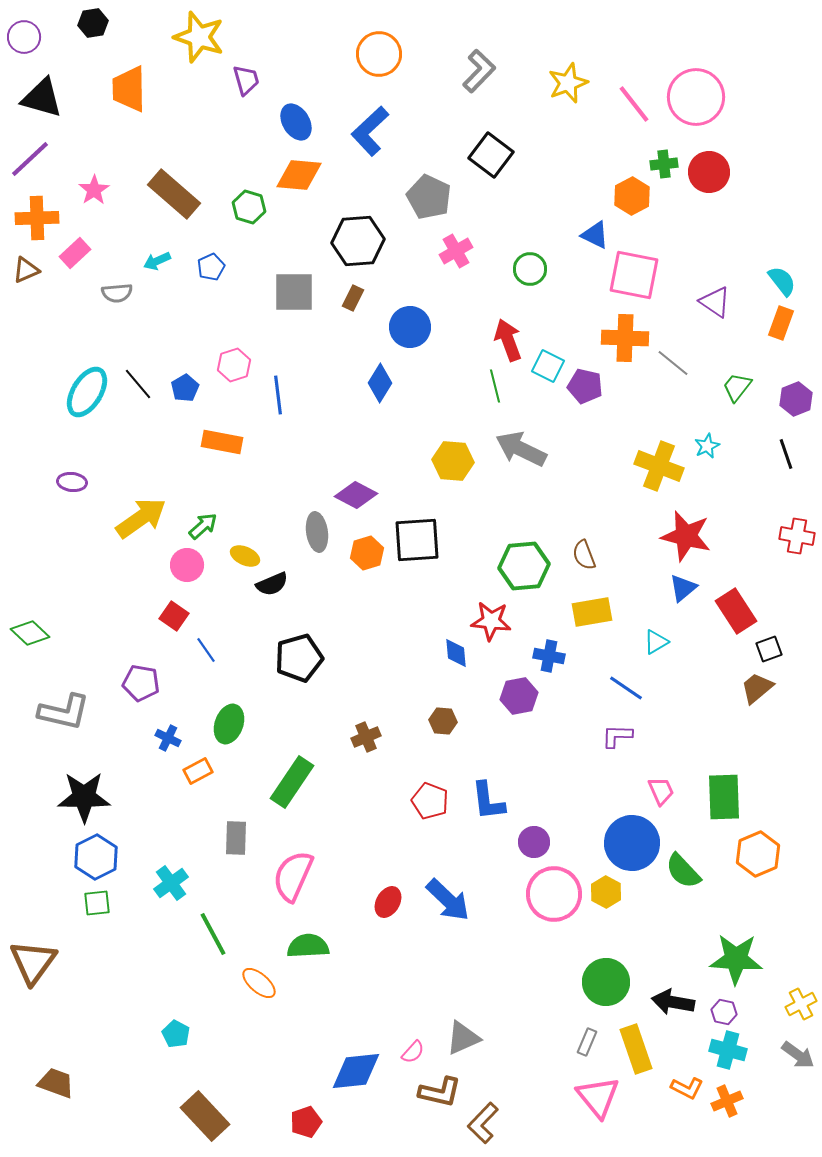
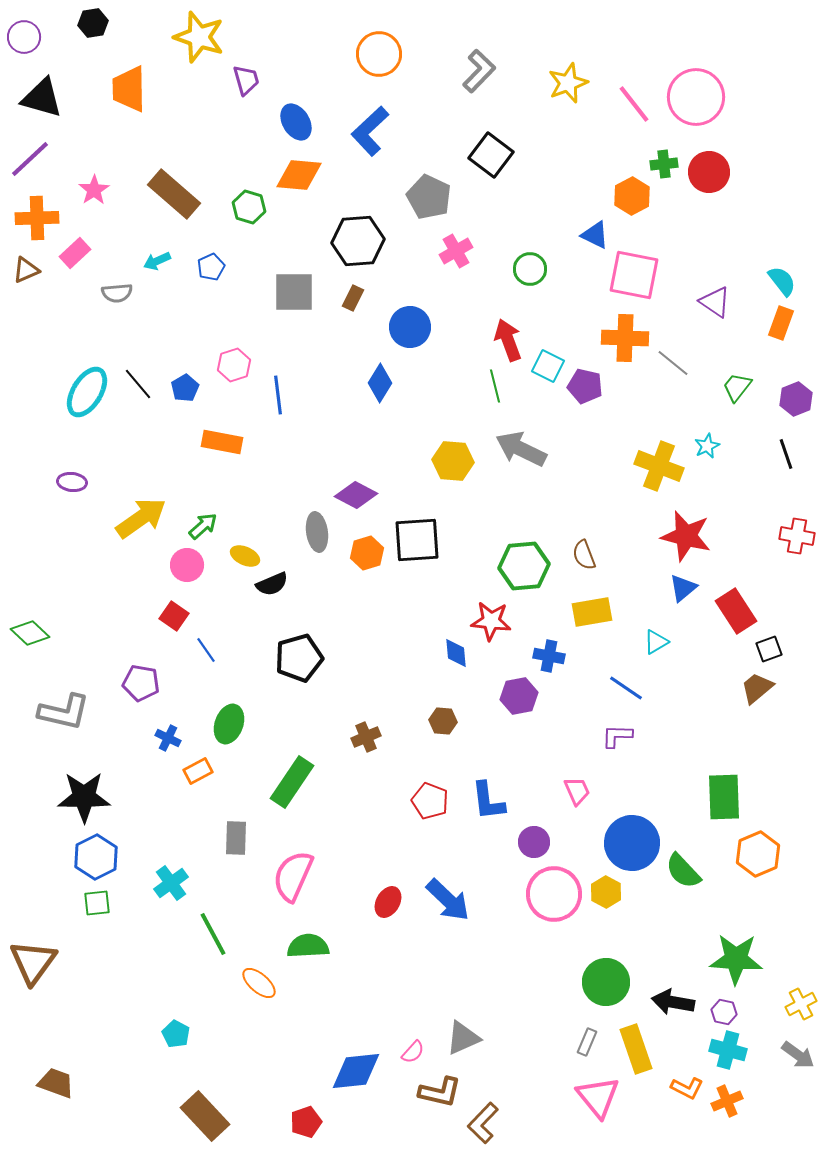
pink trapezoid at (661, 791): moved 84 px left
